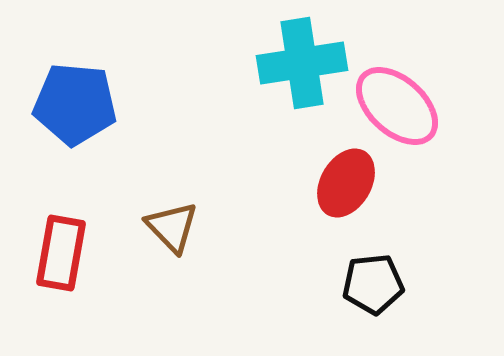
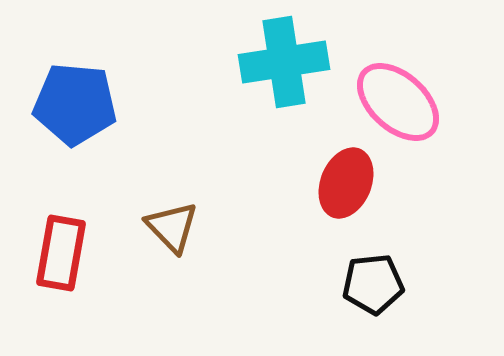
cyan cross: moved 18 px left, 1 px up
pink ellipse: moved 1 px right, 4 px up
red ellipse: rotated 8 degrees counterclockwise
